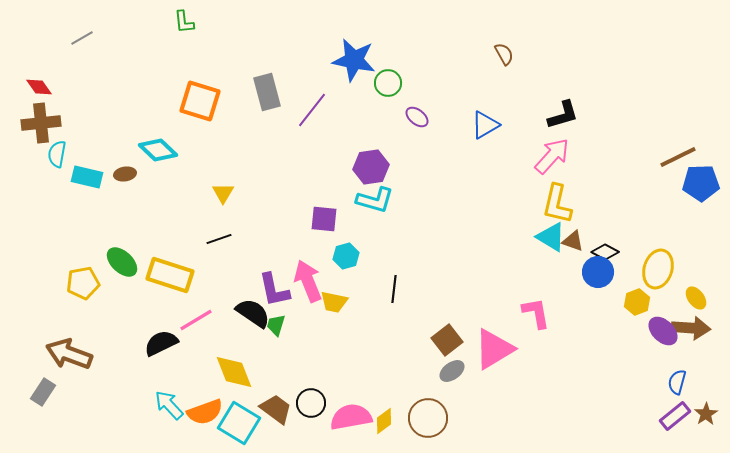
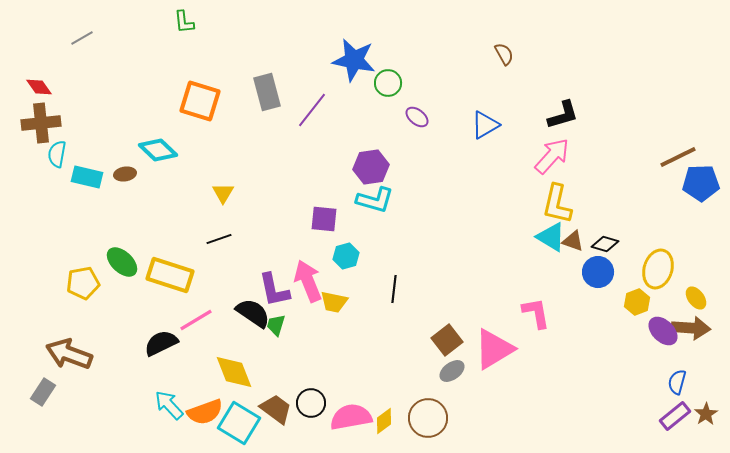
black diamond at (605, 252): moved 8 px up; rotated 12 degrees counterclockwise
